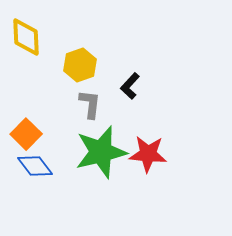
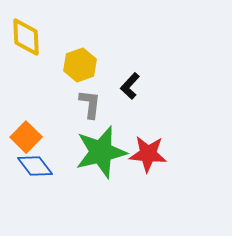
orange square: moved 3 px down
